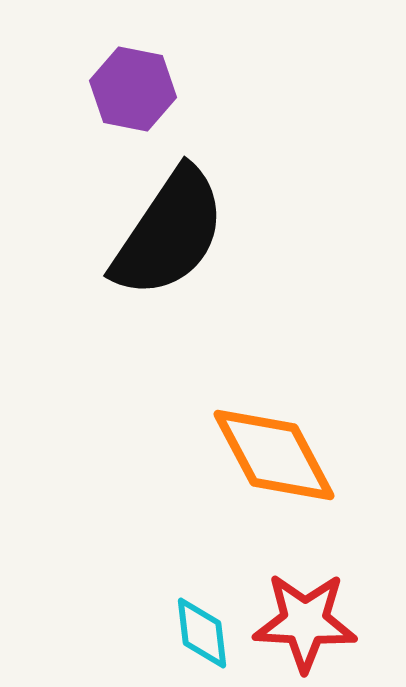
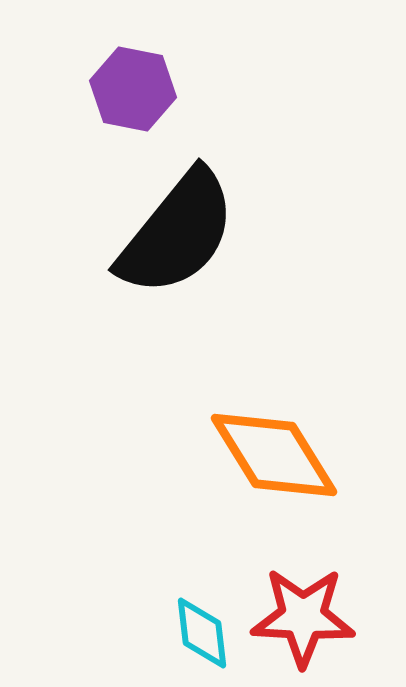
black semicircle: moved 8 px right; rotated 5 degrees clockwise
orange diamond: rotated 4 degrees counterclockwise
red star: moved 2 px left, 5 px up
